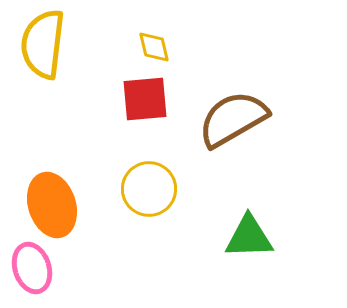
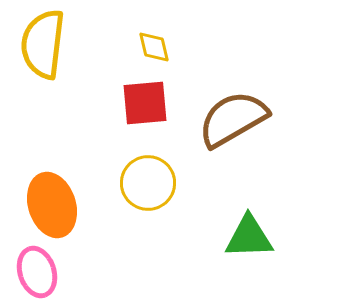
red square: moved 4 px down
yellow circle: moved 1 px left, 6 px up
pink ellipse: moved 5 px right, 4 px down
